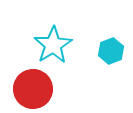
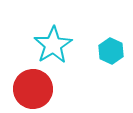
cyan hexagon: rotated 15 degrees counterclockwise
